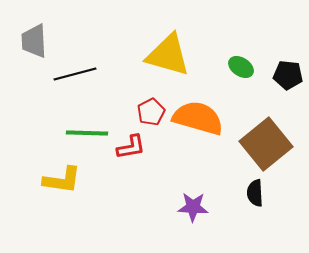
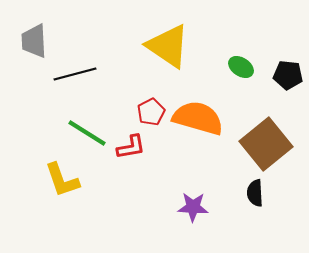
yellow triangle: moved 9 px up; rotated 18 degrees clockwise
green line: rotated 30 degrees clockwise
yellow L-shape: rotated 63 degrees clockwise
